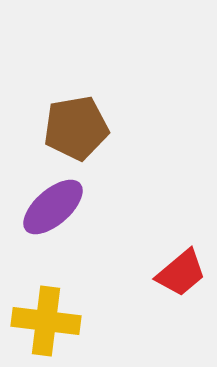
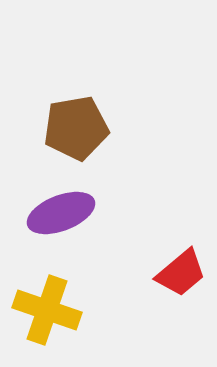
purple ellipse: moved 8 px right, 6 px down; rotated 20 degrees clockwise
yellow cross: moved 1 px right, 11 px up; rotated 12 degrees clockwise
